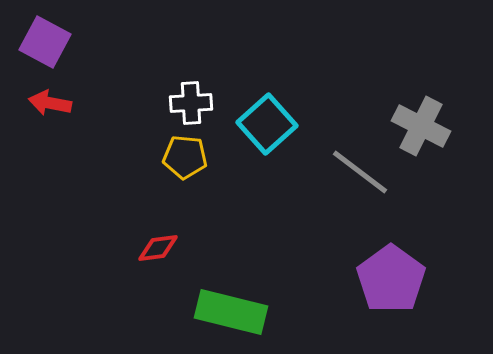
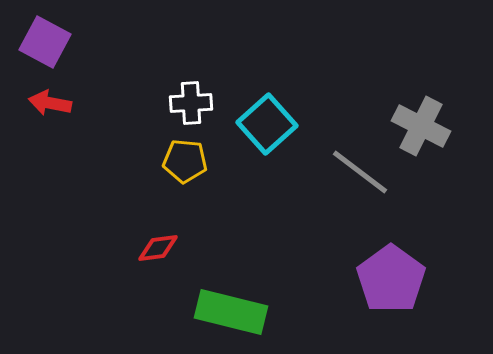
yellow pentagon: moved 4 px down
